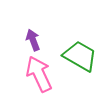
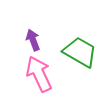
green trapezoid: moved 4 px up
